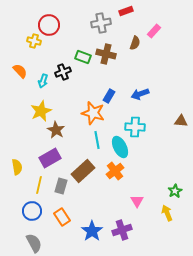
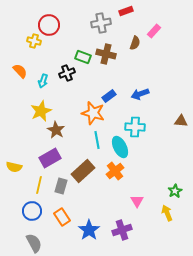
black cross: moved 4 px right, 1 px down
blue rectangle: rotated 24 degrees clockwise
yellow semicircle: moved 3 px left; rotated 112 degrees clockwise
blue star: moved 3 px left, 1 px up
